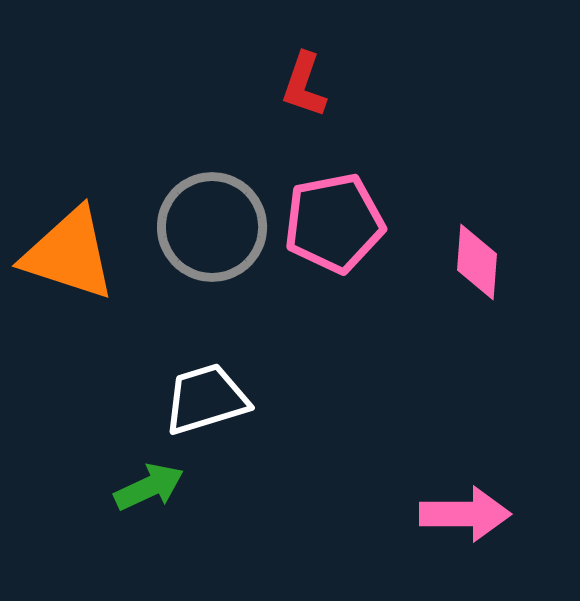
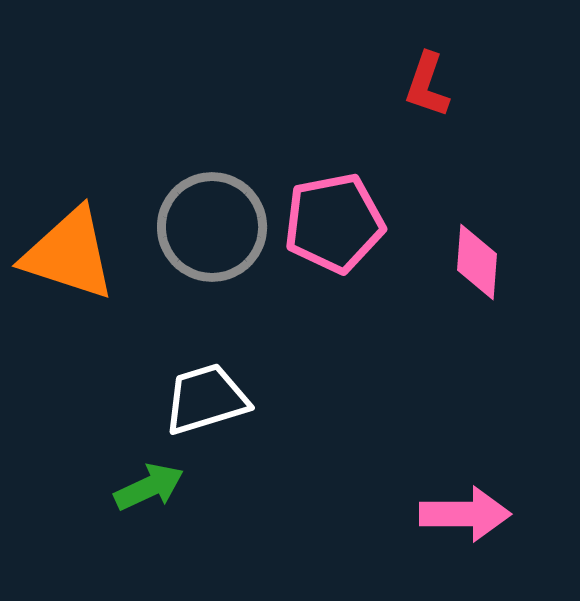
red L-shape: moved 123 px right
